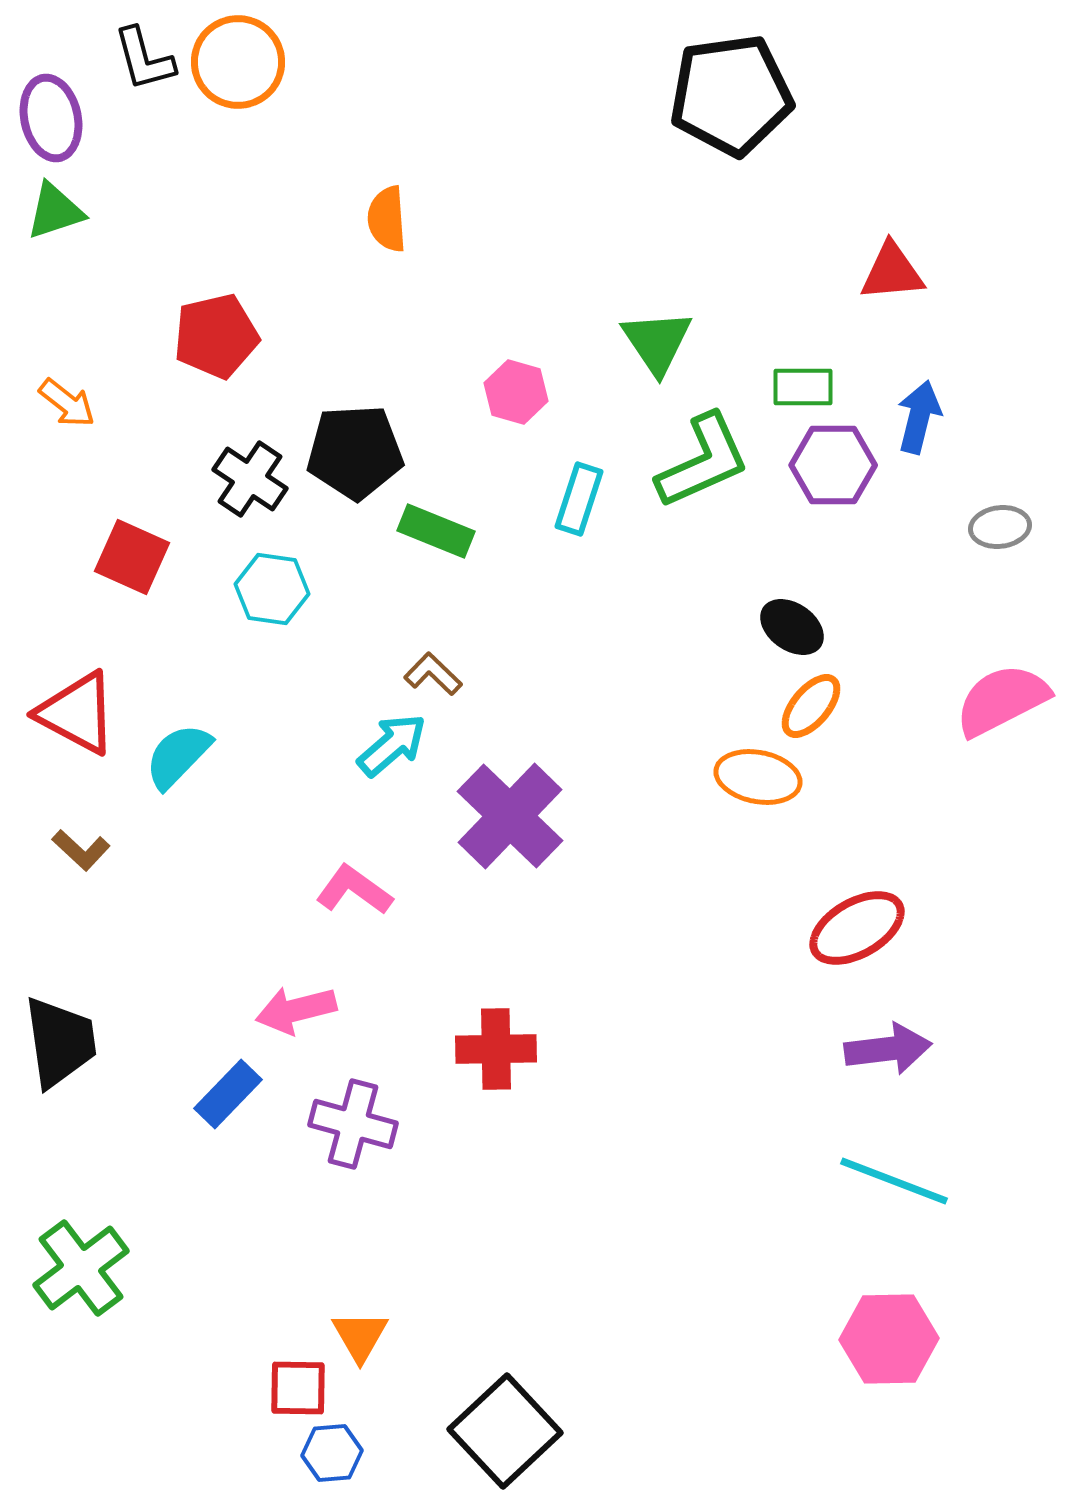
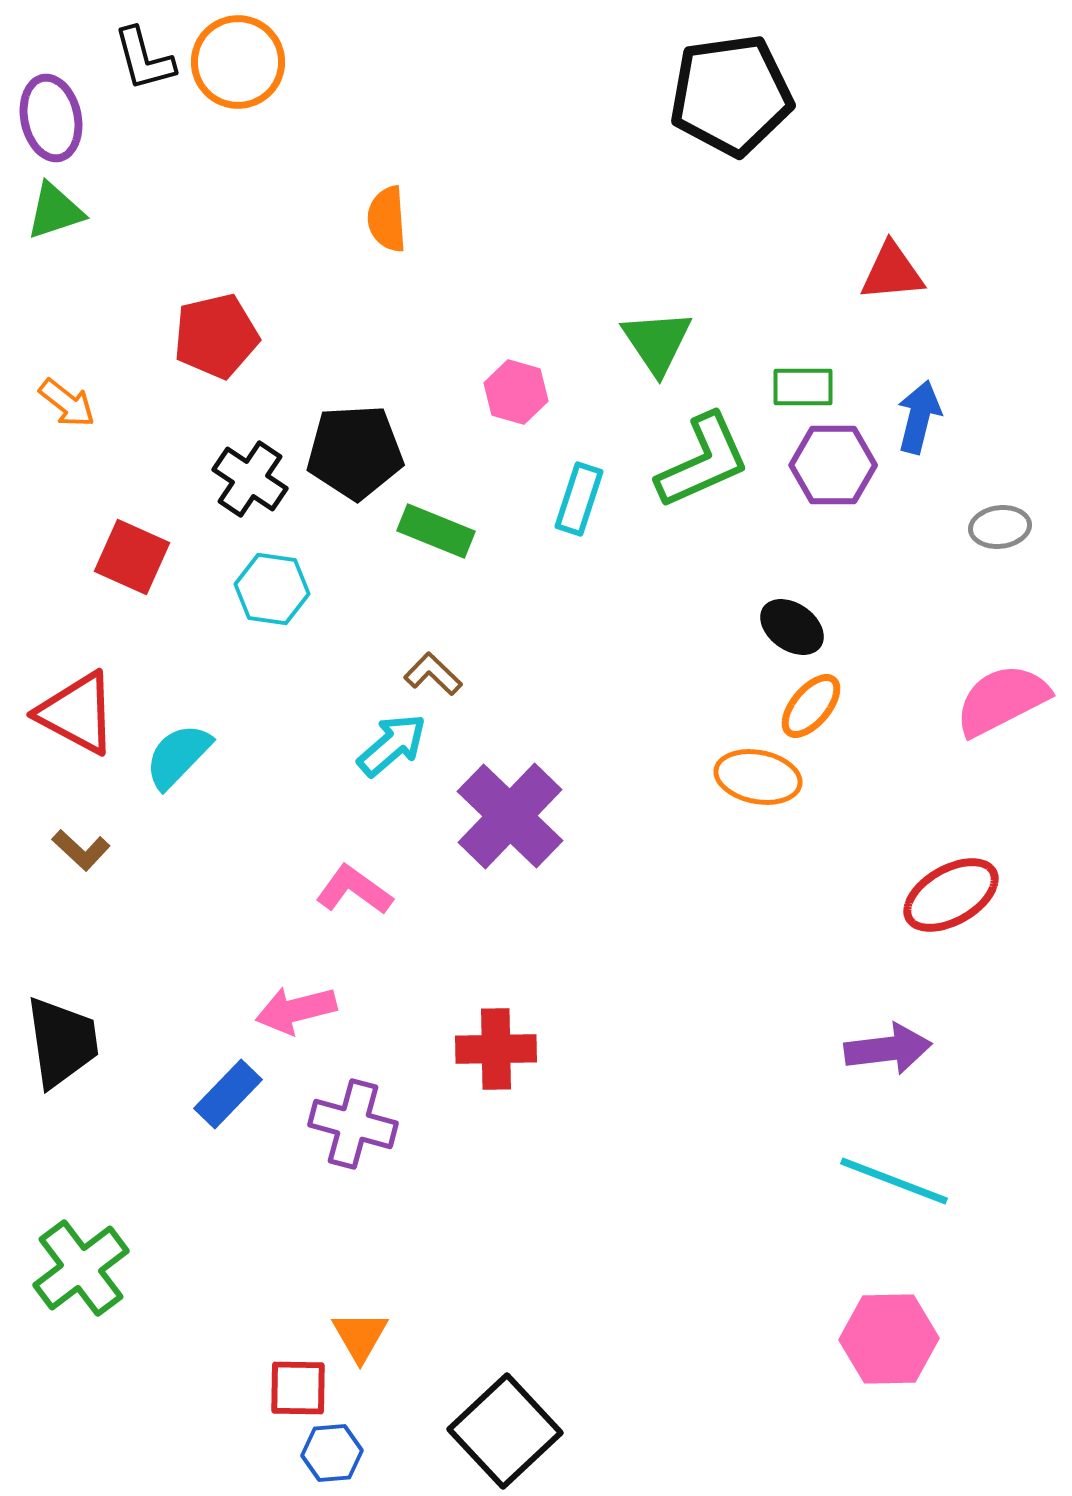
red ellipse at (857, 928): moved 94 px right, 33 px up
black trapezoid at (60, 1042): moved 2 px right
